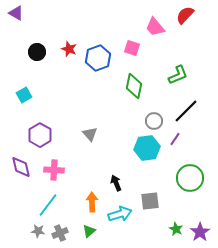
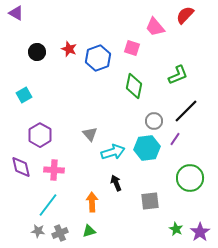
cyan arrow: moved 7 px left, 62 px up
green triangle: rotated 24 degrees clockwise
